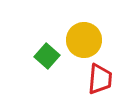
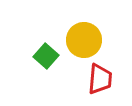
green square: moved 1 px left
